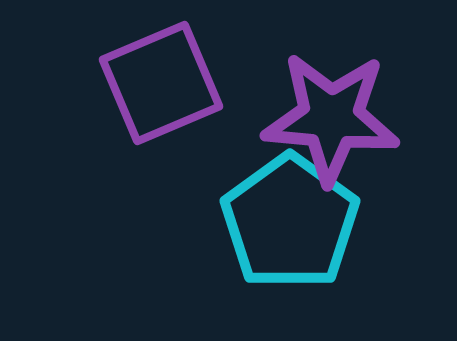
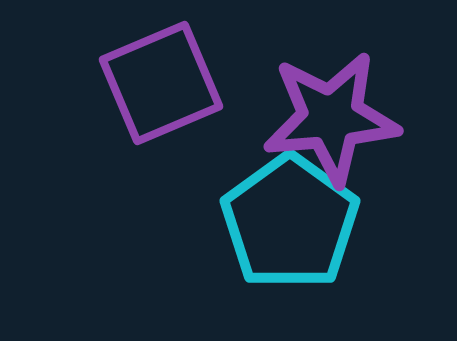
purple star: rotated 10 degrees counterclockwise
